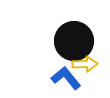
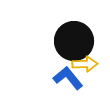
blue L-shape: moved 2 px right
